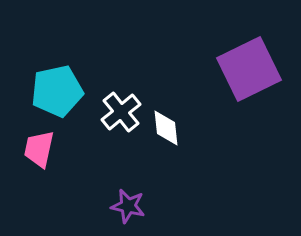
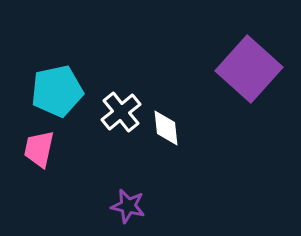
purple square: rotated 22 degrees counterclockwise
